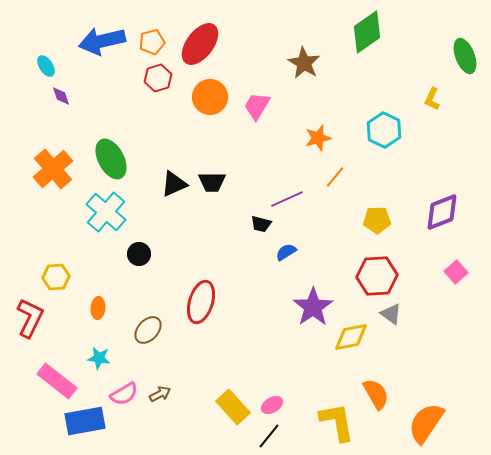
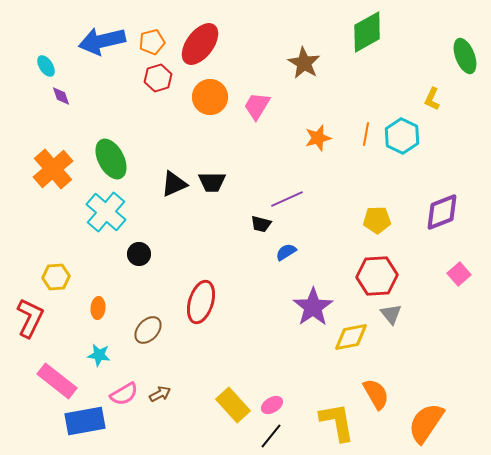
green diamond at (367, 32): rotated 6 degrees clockwise
cyan hexagon at (384, 130): moved 18 px right, 6 px down
orange line at (335, 177): moved 31 px right, 43 px up; rotated 30 degrees counterclockwise
pink square at (456, 272): moved 3 px right, 2 px down
gray triangle at (391, 314): rotated 15 degrees clockwise
cyan star at (99, 358): moved 3 px up
yellow rectangle at (233, 407): moved 2 px up
black line at (269, 436): moved 2 px right
